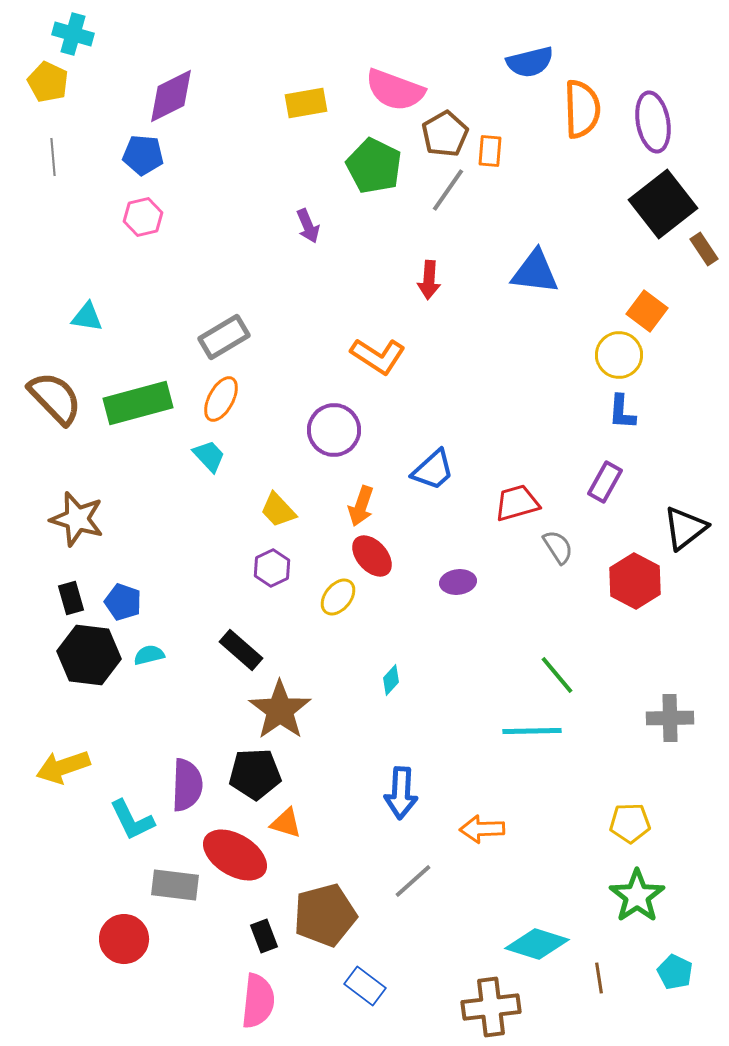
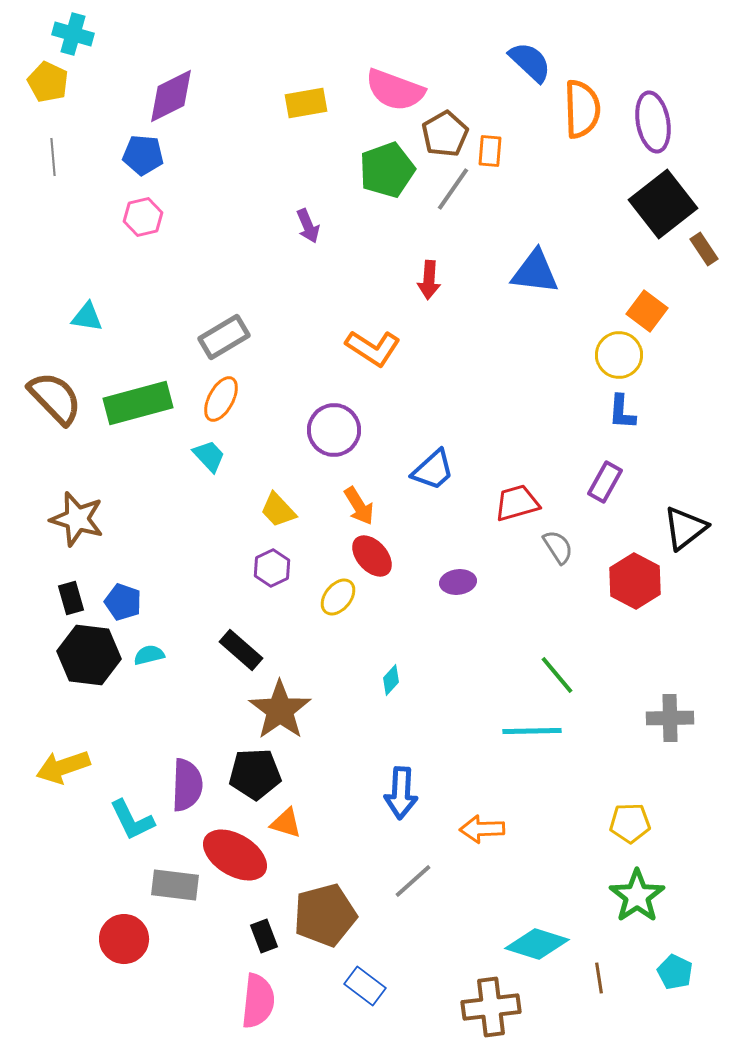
blue semicircle at (530, 62): rotated 123 degrees counterclockwise
green pentagon at (374, 166): moved 13 px right, 4 px down; rotated 26 degrees clockwise
gray line at (448, 190): moved 5 px right, 1 px up
orange L-shape at (378, 356): moved 5 px left, 8 px up
orange arrow at (361, 506): moved 2 px left; rotated 51 degrees counterclockwise
